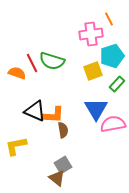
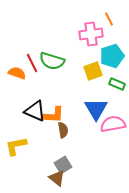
green rectangle: rotated 70 degrees clockwise
